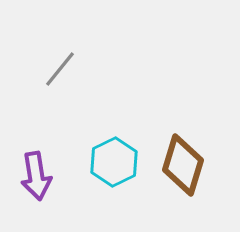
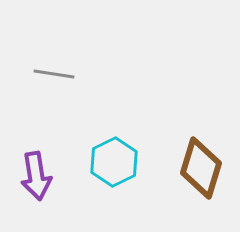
gray line: moved 6 px left, 5 px down; rotated 60 degrees clockwise
brown diamond: moved 18 px right, 3 px down
